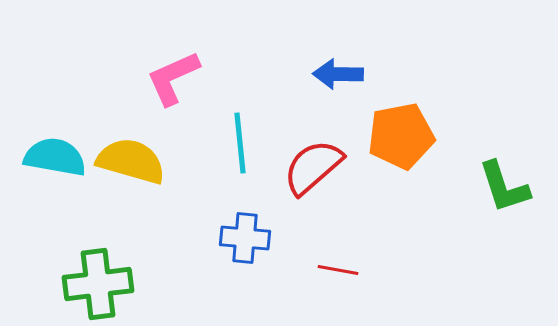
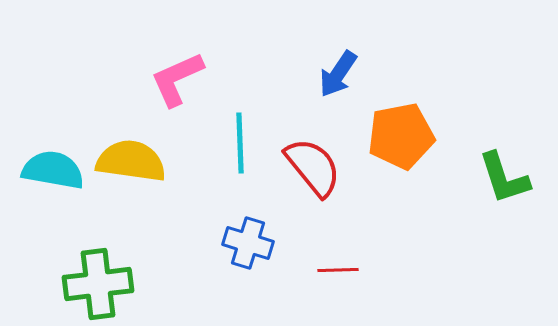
blue arrow: rotated 57 degrees counterclockwise
pink L-shape: moved 4 px right, 1 px down
cyan line: rotated 4 degrees clockwise
cyan semicircle: moved 2 px left, 13 px down
yellow semicircle: rotated 8 degrees counterclockwise
red semicircle: rotated 92 degrees clockwise
green L-shape: moved 9 px up
blue cross: moved 3 px right, 5 px down; rotated 12 degrees clockwise
red line: rotated 12 degrees counterclockwise
